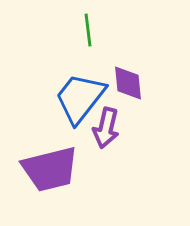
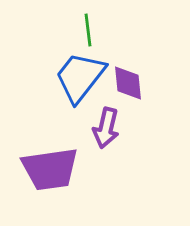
blue trapezoid: moved 21 px up
purple trapezoid: rotated 6 degrees clockwise
